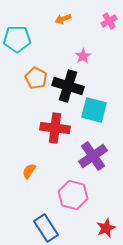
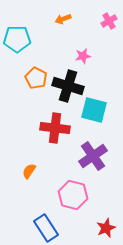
pink star: rotated 21 degrees clockwise
